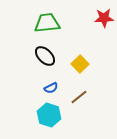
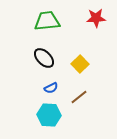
red star: moved 8 px left
green trapezoid: moved 2 px up
black ellipse: moved 1 px left, 2 px down
cyan hexagon: rotated 15 degrees counterclockwise
